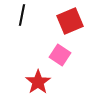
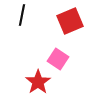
pink square: moved 2 px left, 4 px down
